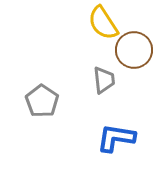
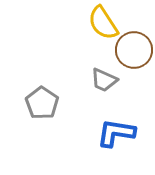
gray trapezoid: rotated 120 degrees clockwise
gray pentagon: moved 2 px down
blue L-shape: moved 5 px up
